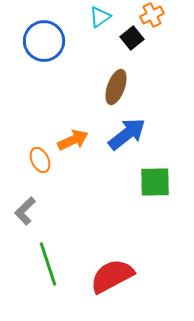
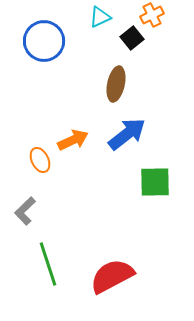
cyan triangle: rotated 10 degrees clockwise
brown ellipse: moved 3 px up; rotated 8 degrees counterclockwise
